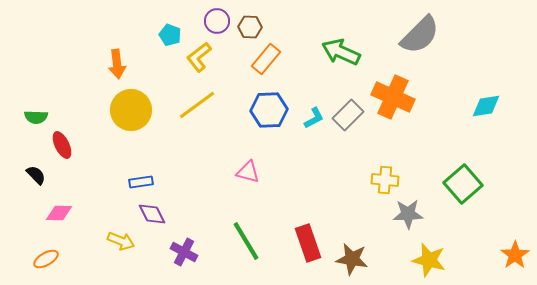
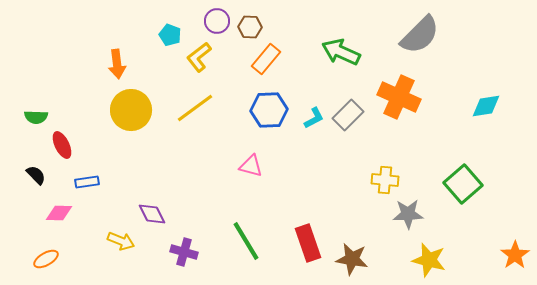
orange cross: moved 6 px right
yellow line: moved 2 px left, 3 px down
pink triangle: moved 3 px right, 6 px up
blue rectangle: moved 54 px left
purple cross: rotated 12 degrees counterclockwise
